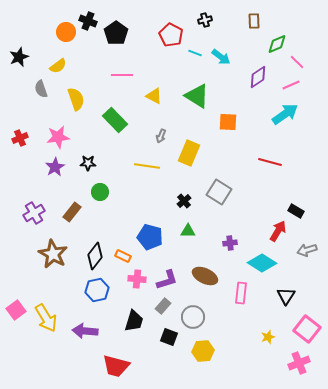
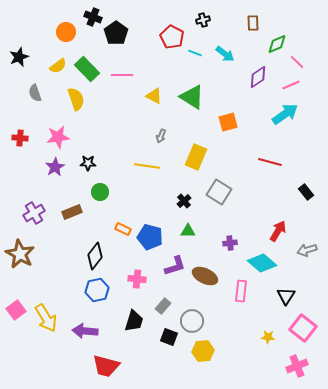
black cross at (205, 20): moved 2 px left
black cross at (88, 21): moved 5 px right, 4 px up
brown rectangle at (254, 21): moved 1 px left, 2 px down
red pentagon at (171, 35): moved 1 px right, 2 px down
cyan arrow at (221, 57): moved 4 px right, 3 px up
gray semicircle at (41, 89): moved 6 px left, 4 px down
green triangle at (197, 96): moved 5 px left, 1 px down
green rectangle at (115, 120): moved 28 px left, 51 px up
orange square at (228, 122): rotated 18 degrees counterclockwise
red cross at (20, 138): rotated 28 degrees clockwise
yellow rectangle at (189, 153): moved 7 px right, 4 px down
black rectangle at (296, 211): moved 10 px right, 19 px up; rotated 21 degrees clockwise
brown rectangle at (72, 212): rotated 30 degrees clockwise
brown star at (53, 254): moved 33 px left
orange rectangle at (123, 256): moved 27 px up
cyan diamond at (262, 263): rotated 8 degrees clockwise
purple L-shape at (167, 280): moved 8 px right, 14 px up
pink rectangle at (241, 293): moved 2 px up
gray circle at (193, 317): moved 1 px left, 4 px down
pink square at (307, 329): moved 4 px left, 1 px up
yellow star at (268, 337): rotated 24 degrees clockwise
pink cross at (299, 363): moved 2 px left, 3 px down
red trapezoid at (116, 366): moved 10 px left
